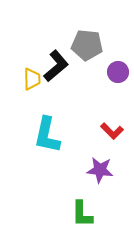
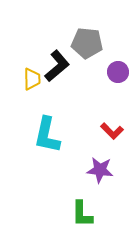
gray pentagon: moved 2 px up
black L-shape: moved 1 px right
